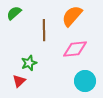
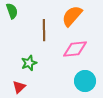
green semicircle: moved 2 px left, 2 px up; rotated 112 degrees clockwise
red triangle: moved 6 px down
